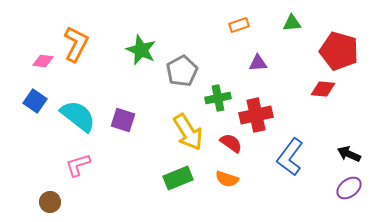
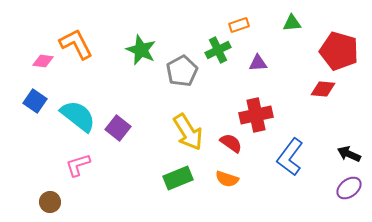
orange L-shape: rotated 54 degrees counterclockwise
green cross: moved 48 px up; rotated 15 degrees counterclockwise
purple square: moved 5 px left, 8 px down; rotated 20 degrees clockwise
